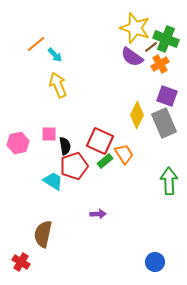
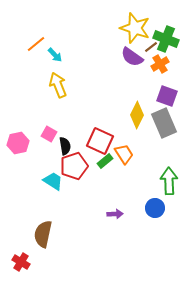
pink square: rotated 28 degrees clockwise
purple arrow: moved 17 px right
blue circle: moved 54 px up
